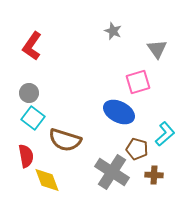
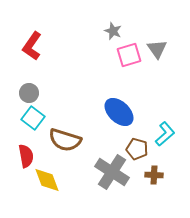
pink square: moved 9 px left, 27 px up
blue ellipse: rotated 16 degrees clockwise
